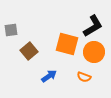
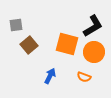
gray square: moved 5 px right, 5 px up
brown square: moved 6 px up
blue arrow: moved 1 px right; rotated 28 degrees counterclockwise
